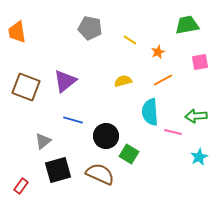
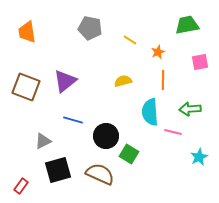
orange trapezoid: moved 10 px right
orange line: rotated 60 degrees counterclockwise
green arrow: moved 6 px left, 7 px up
gray triangle: rotated 12 degrees clockwise
